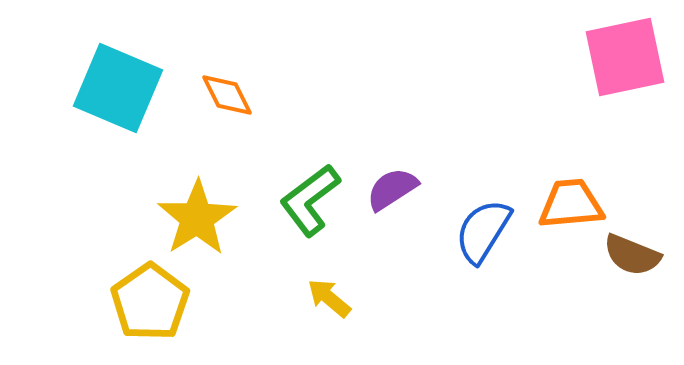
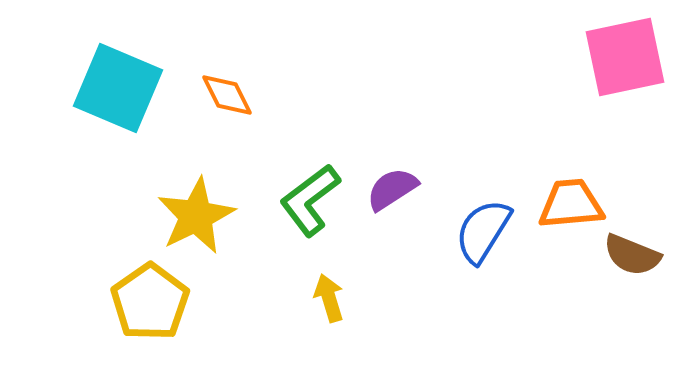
yellow star: moved 1 px left, 2 px up; rotated 6 degrees clockwise
yellow arrow: rotated 33 degrees clockwise
